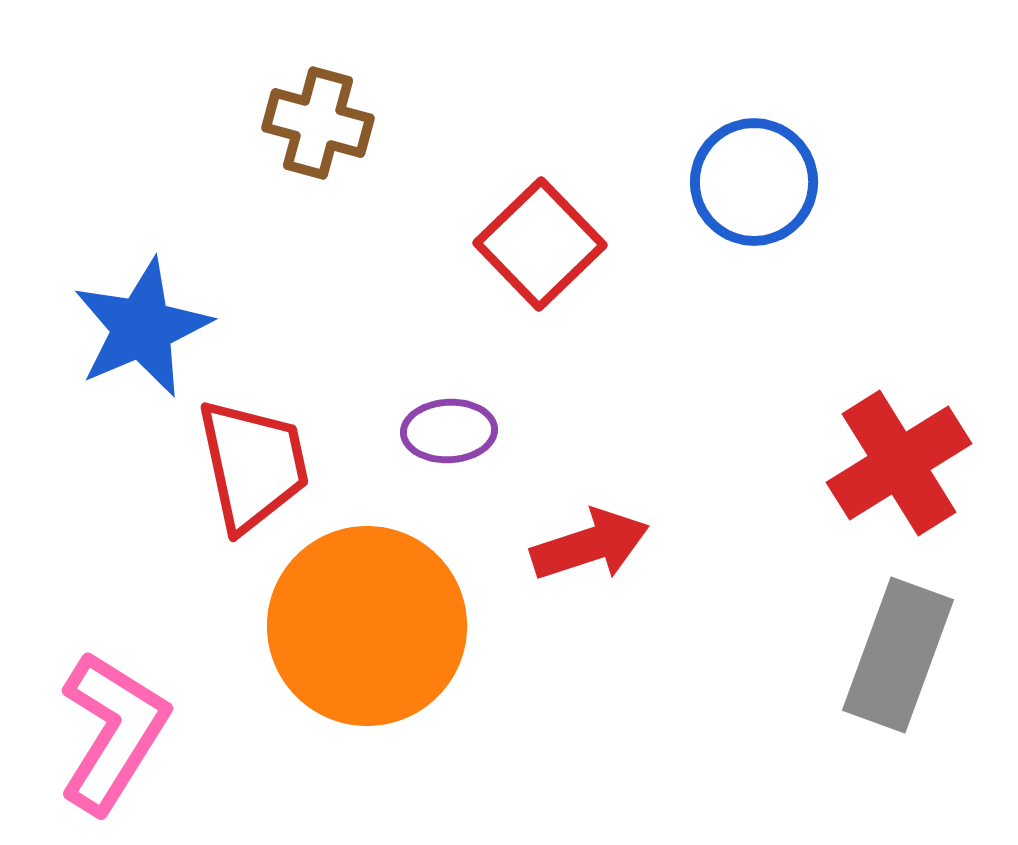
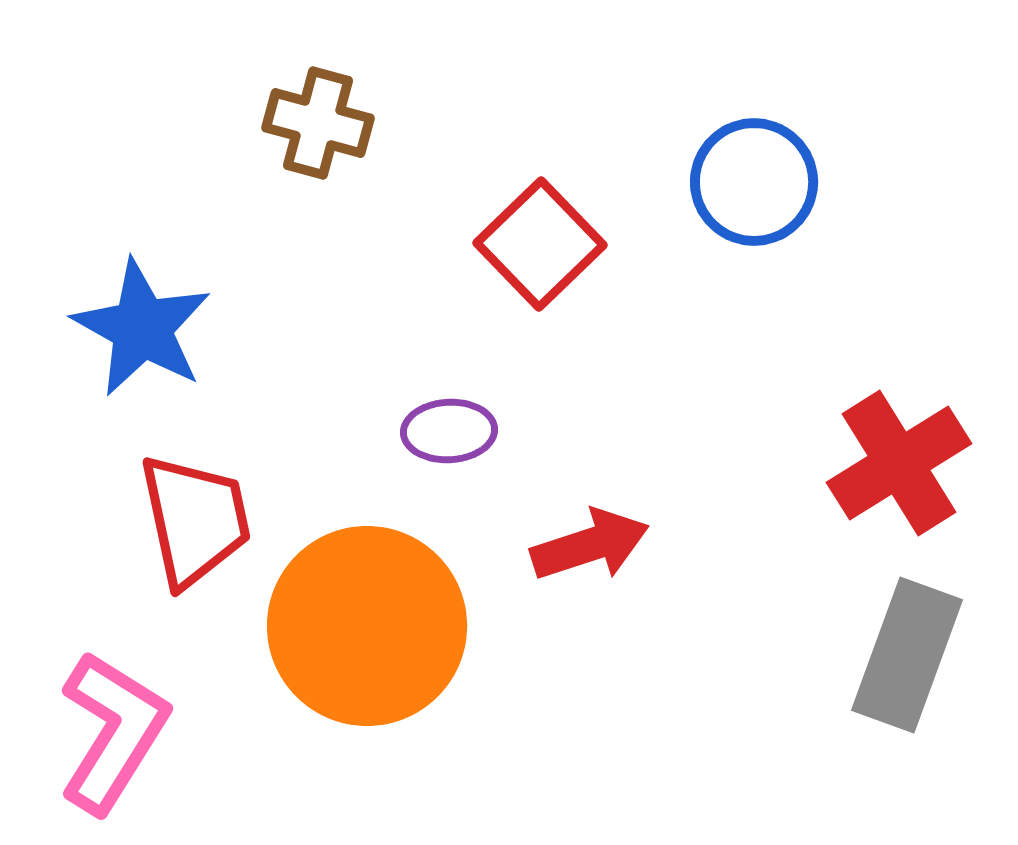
blue star: rotated 20 degrees counterclockwise
red trapezoid: moved 58 px left, 55 px down
gray rectangle: moved 9 px right
